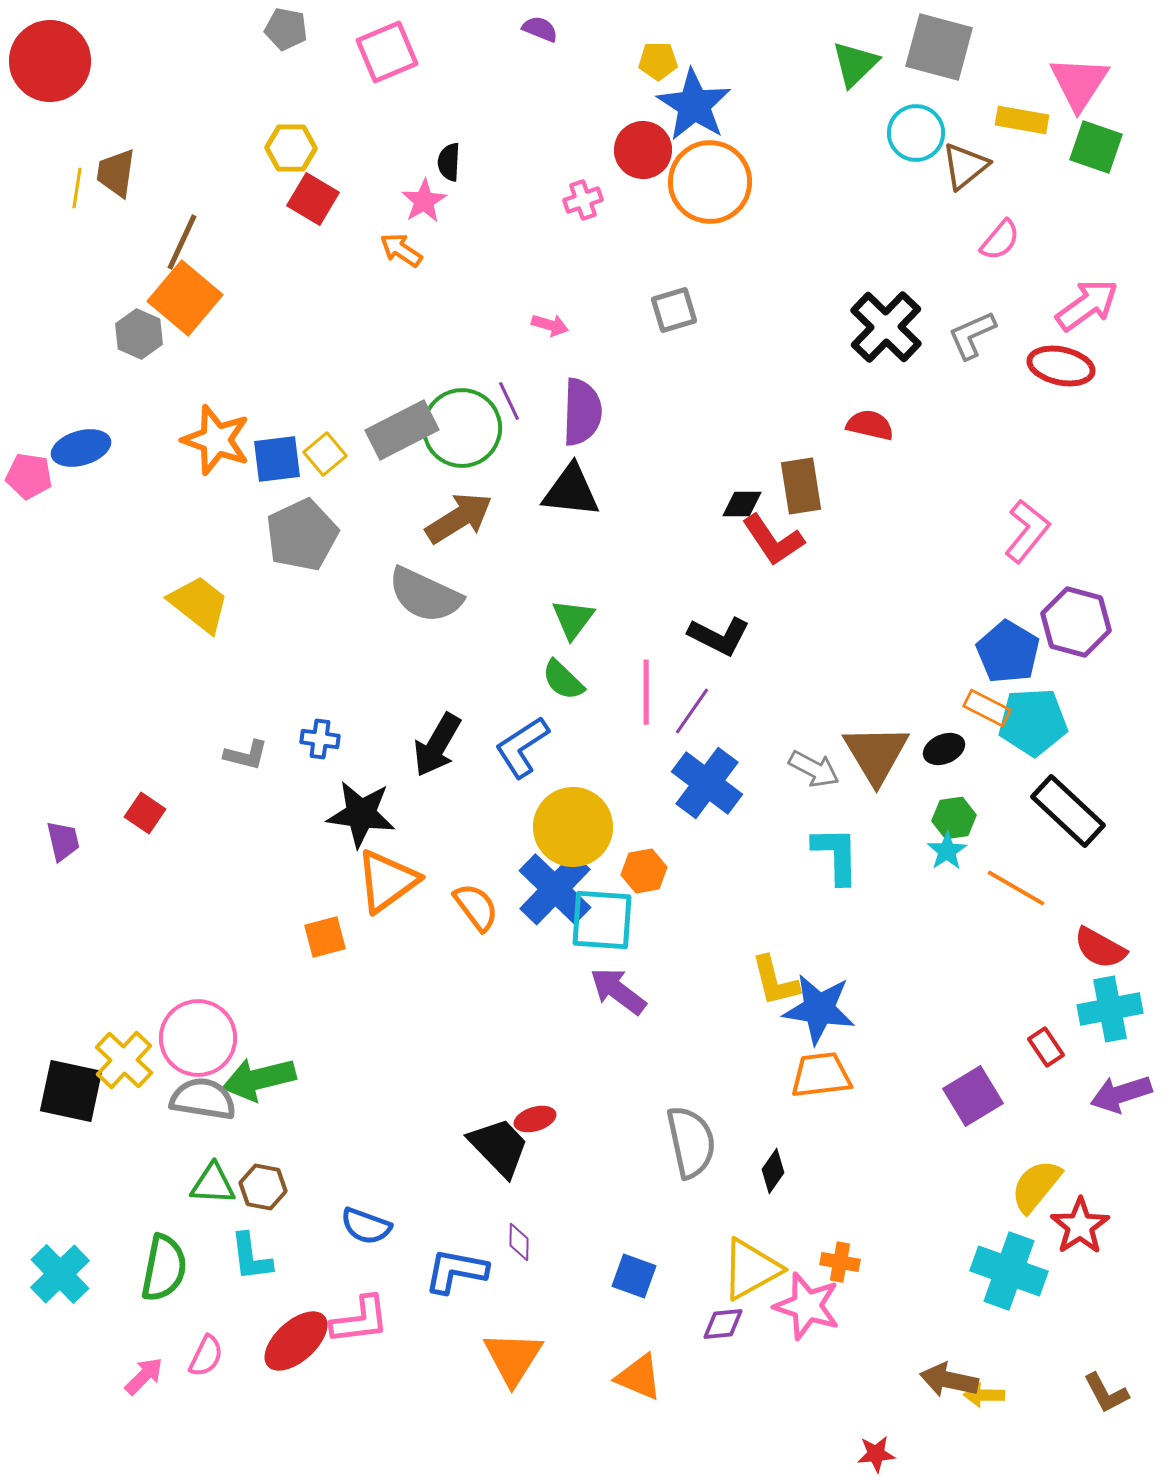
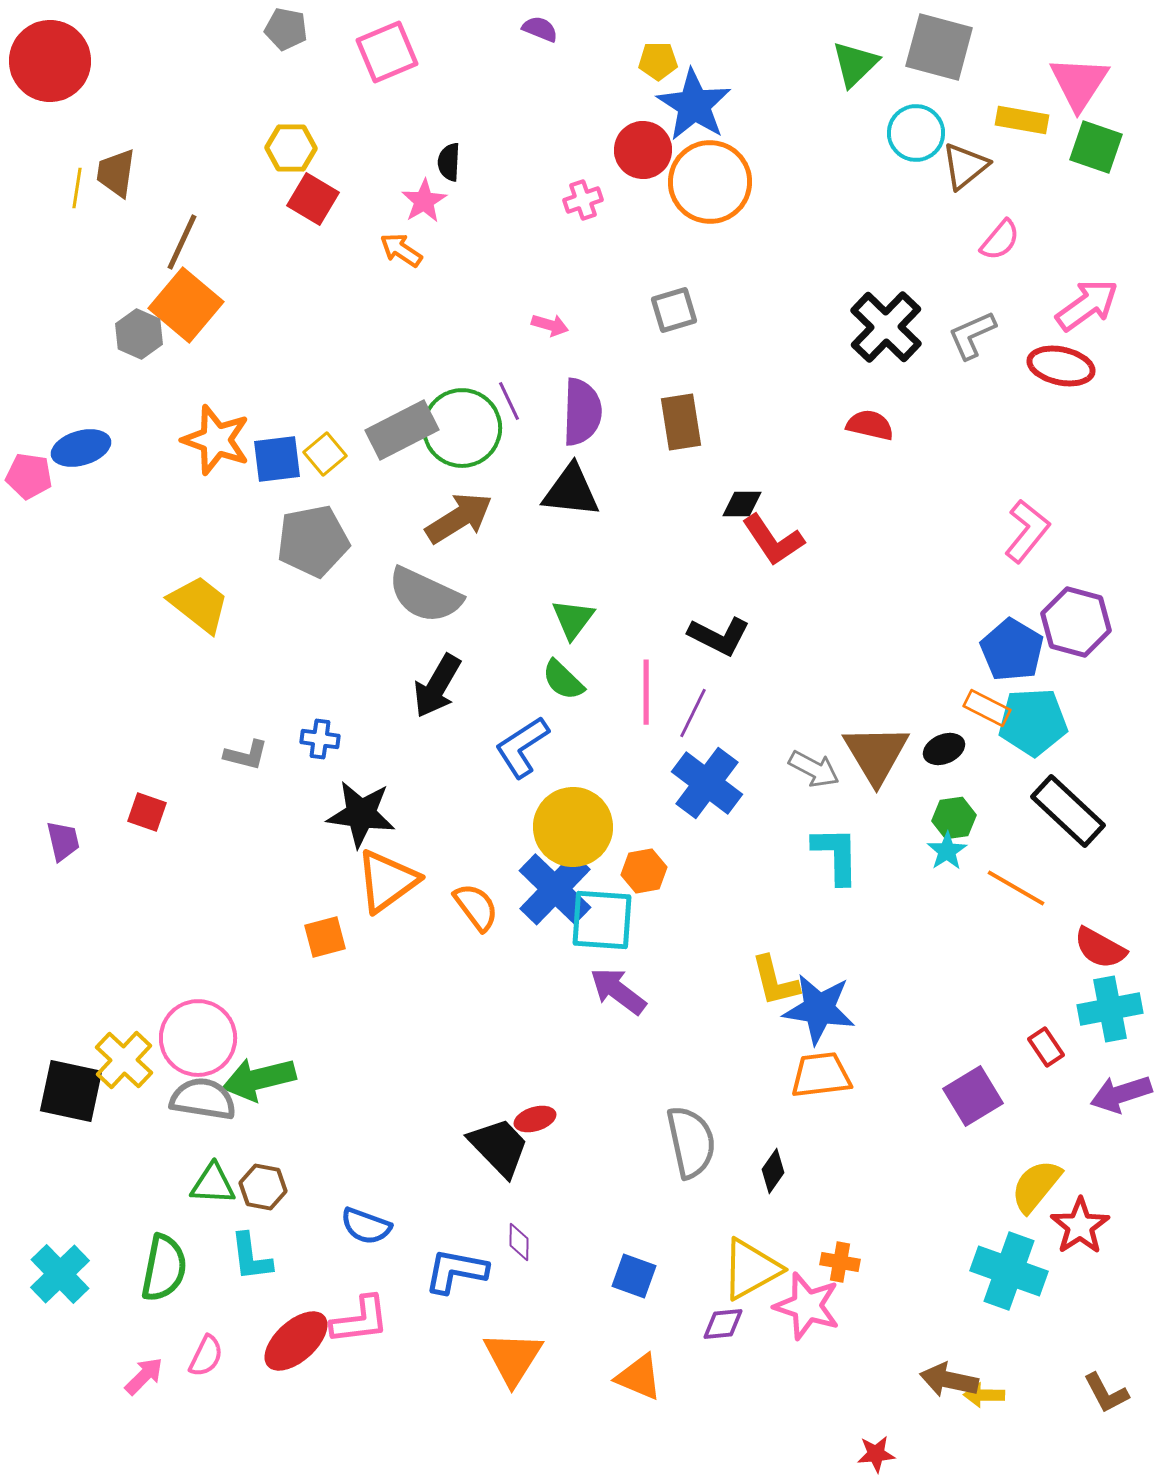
orange square at (185, 298): moved 1 px right, 7 px down
brown rectangle at (801, 486): moved 120 px left, 64 px up
gray pentagon at (302, 535): moved 11 px right, 6 px down; rotated 14 degrees clockwise
blue pentagon at (1008, 652): moved 4 px right, 2 px up
purple line at (692, 711): moved 1 px right, 2 px down; rotated 9 degrees counterclockwise
black arrow at (437, 745): moved 59 px up
red square at (145, 813): moved 2 px right, 1 px up; rotated 15 degrees counterclockwise
